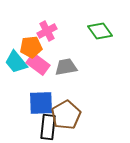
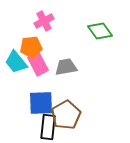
pink cross: moved 3 px left, 10 px up
pink rectangle: rotated 25 degrees clockwise
